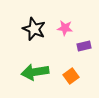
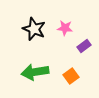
purple rectangle: rotated 24 degrees counterclockwise
